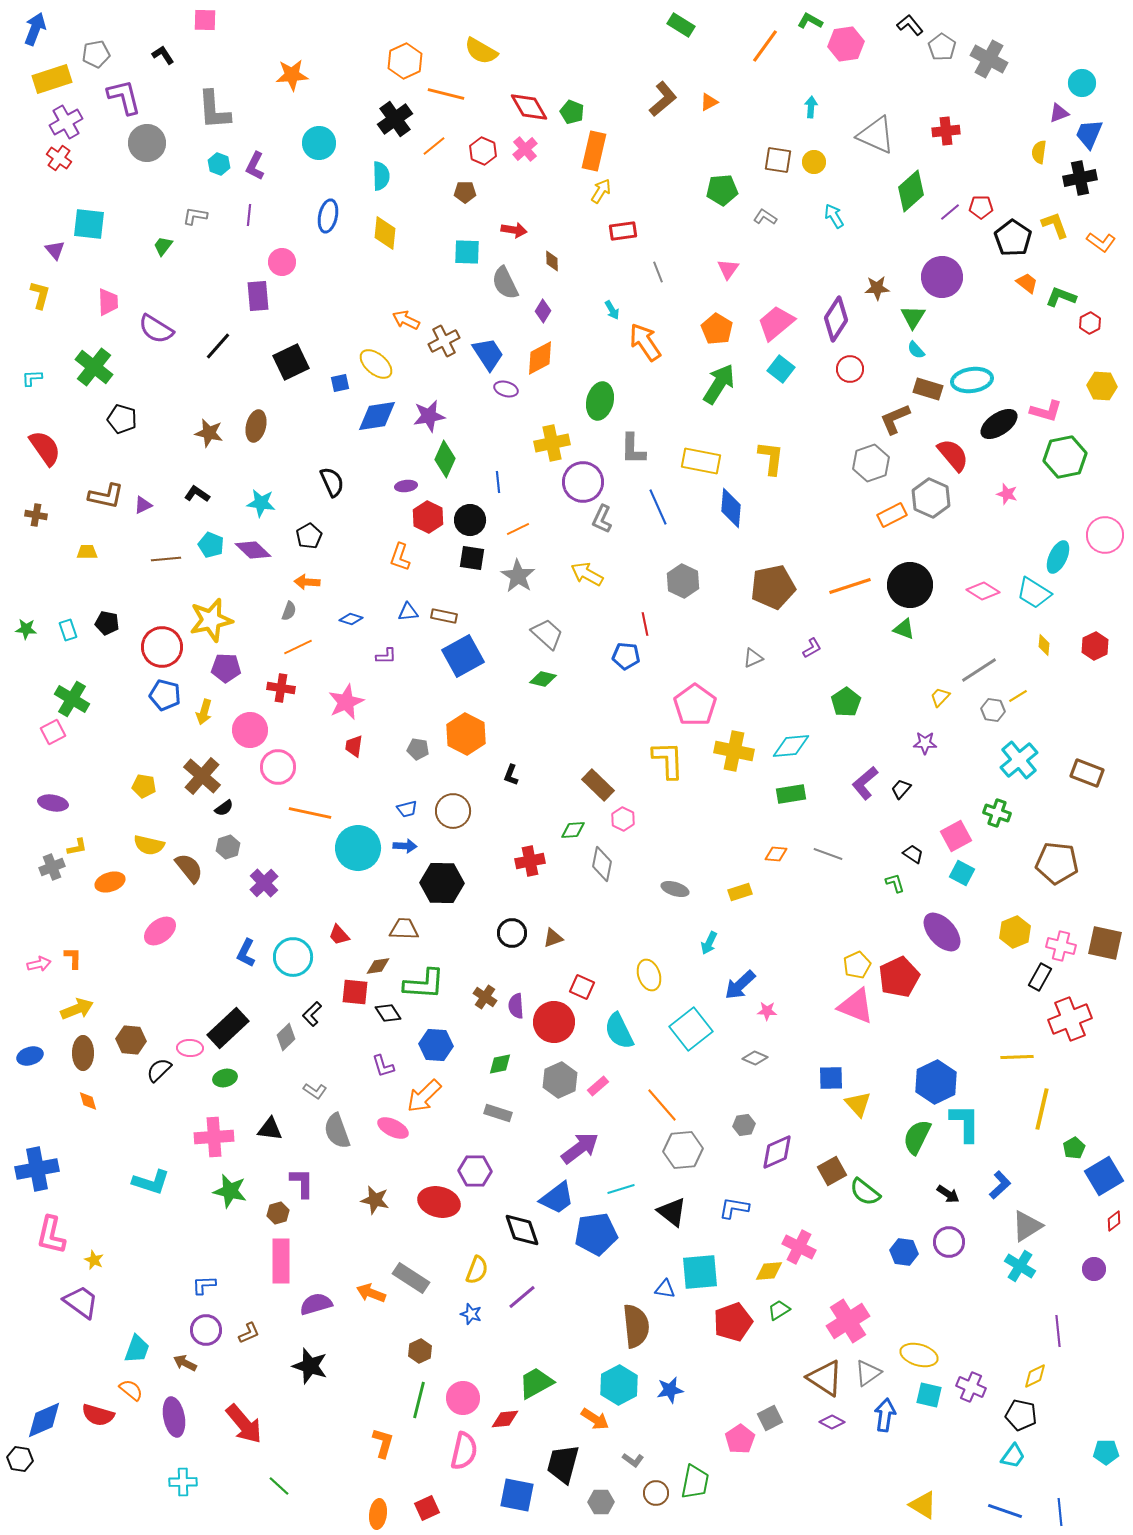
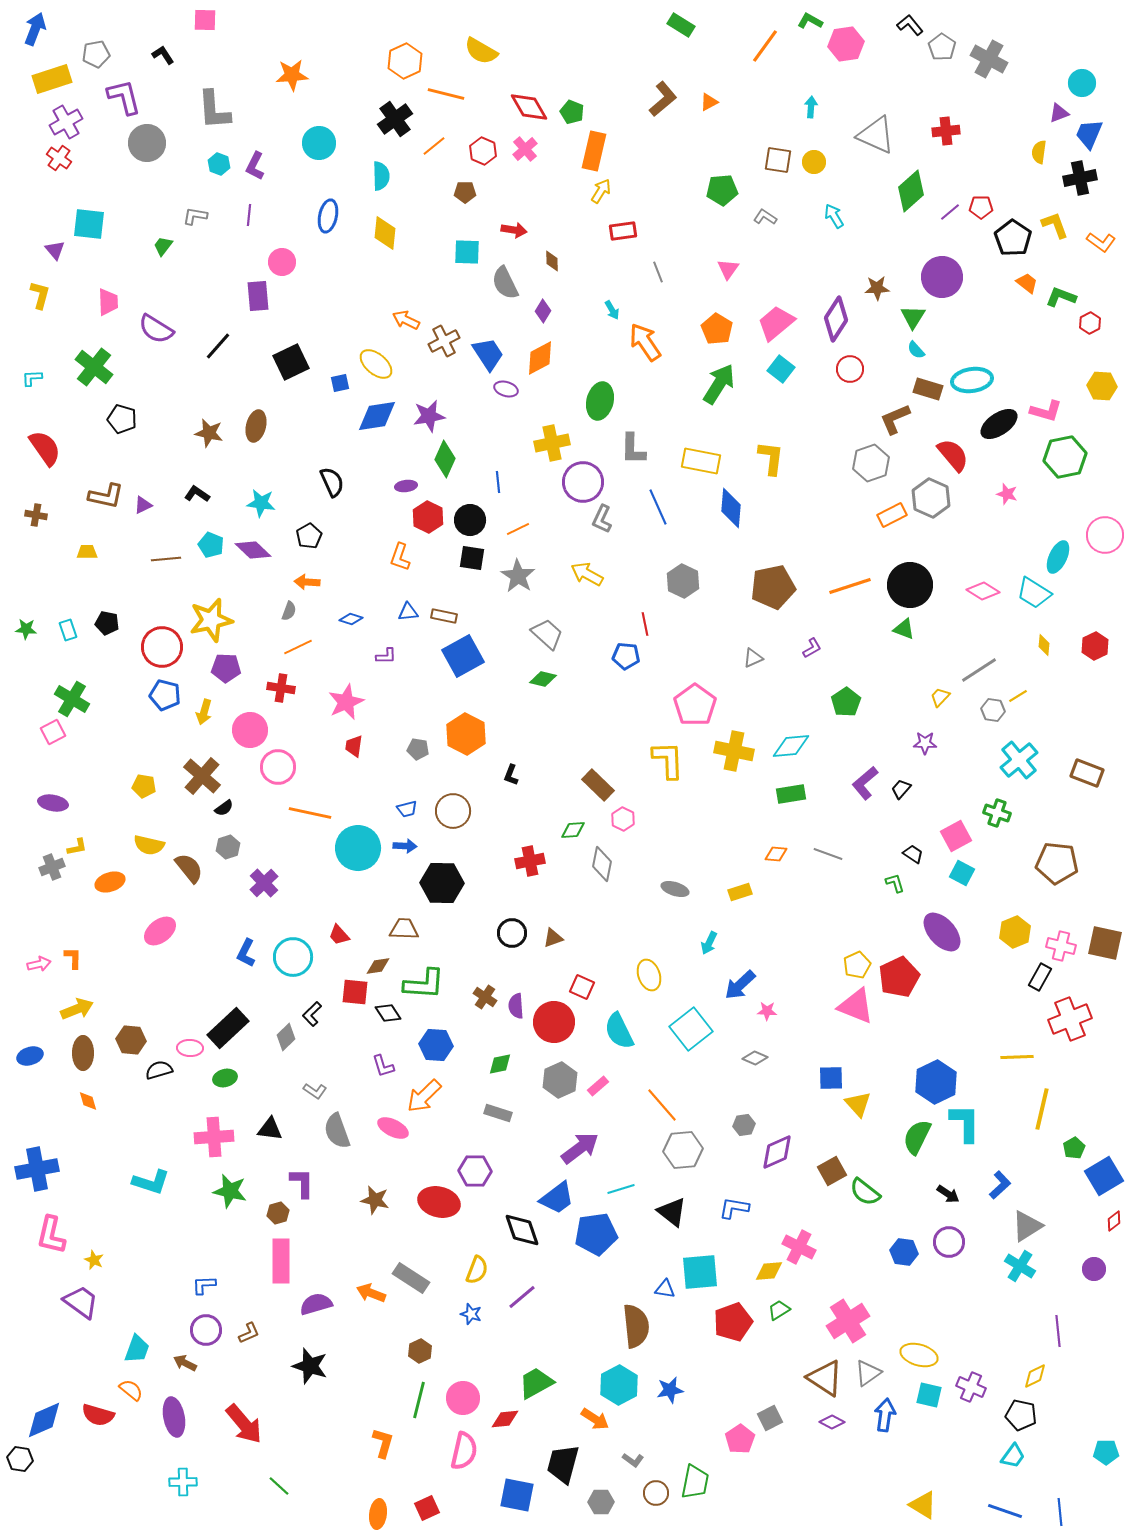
black semicircle at (159, 1070): rotated 28 degrees clockwise
